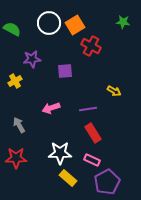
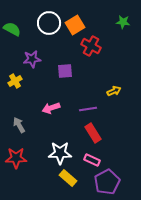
yellow arrow: rotated 56 degrees counterclockwise
